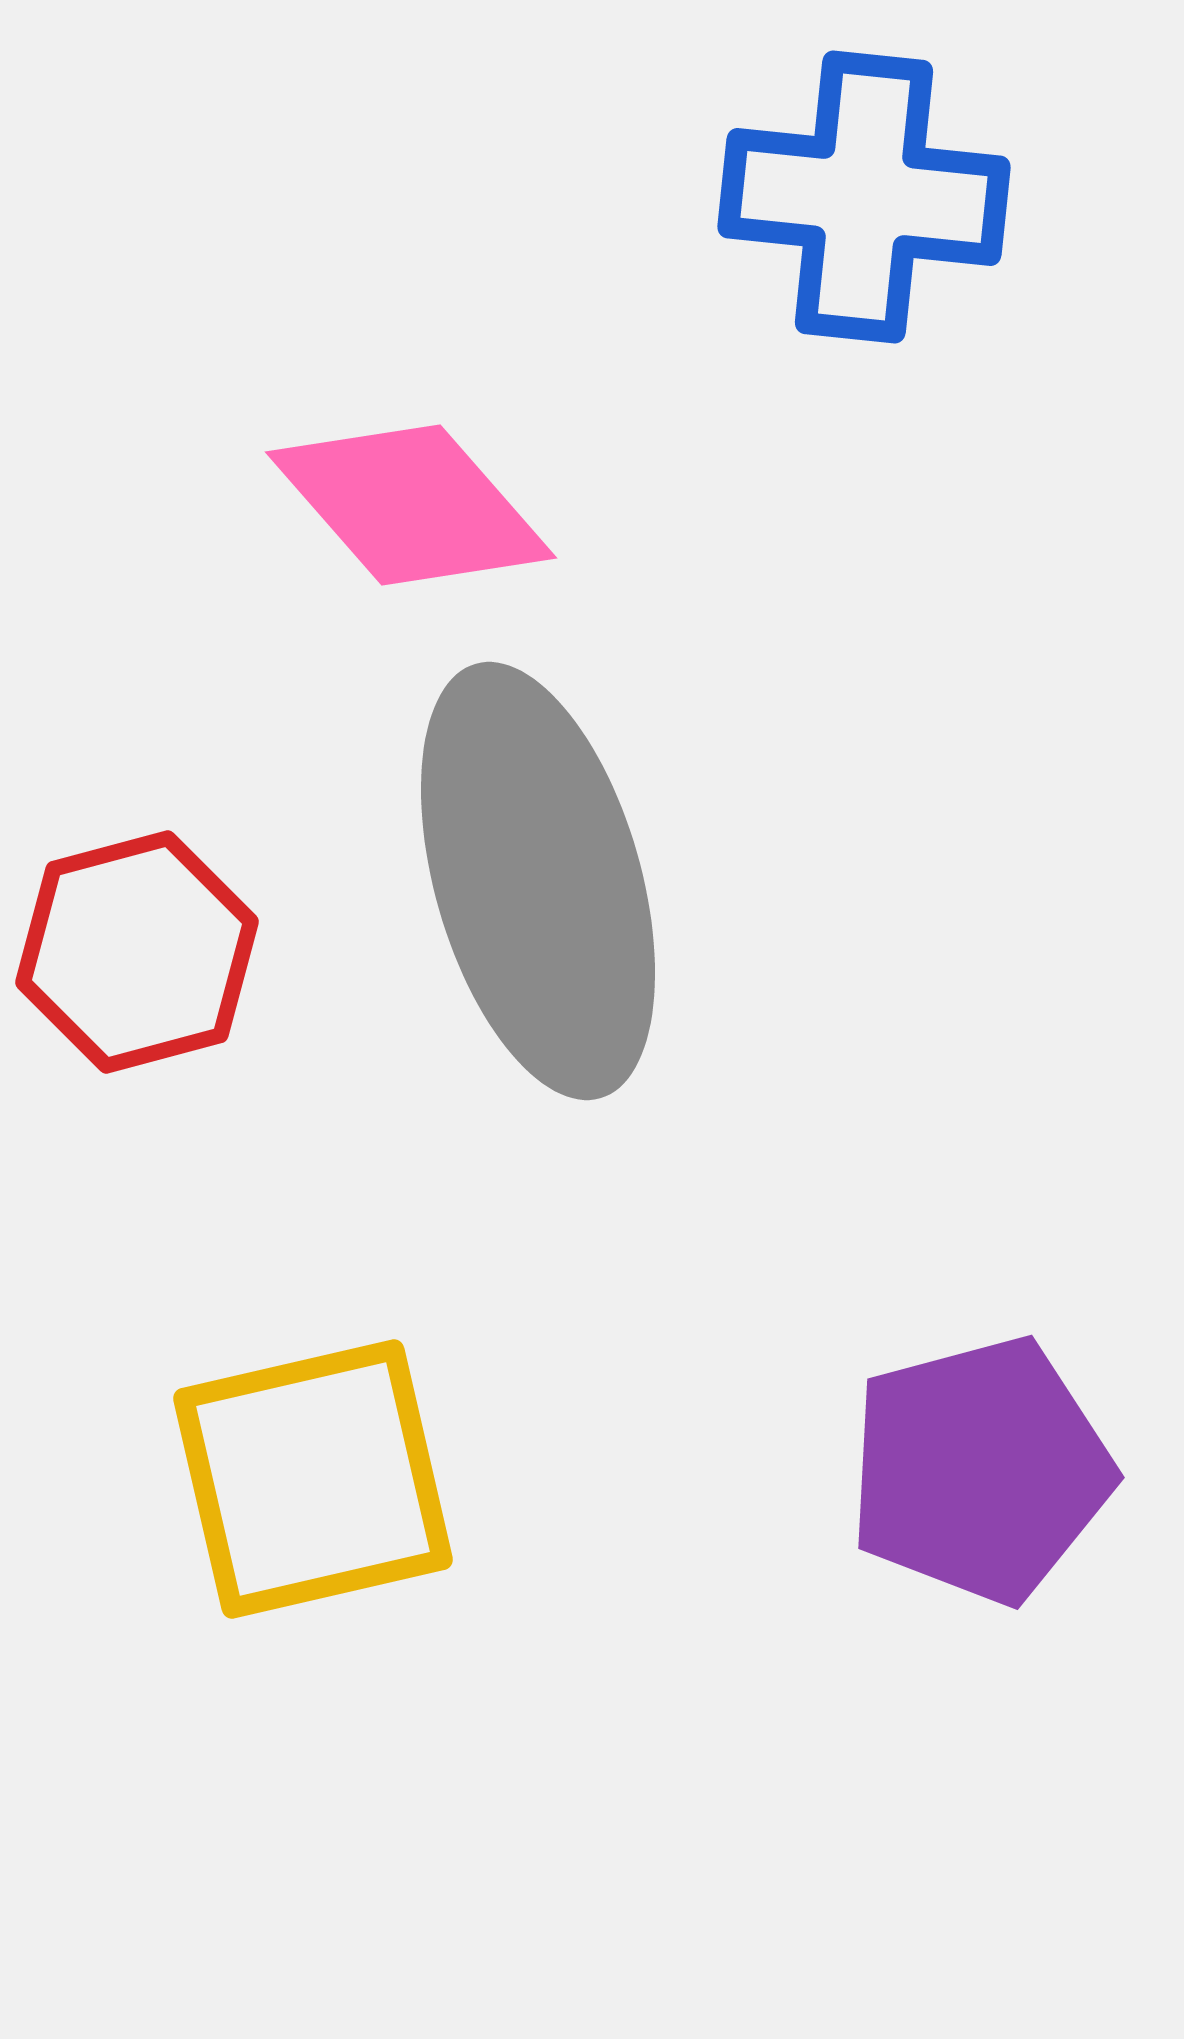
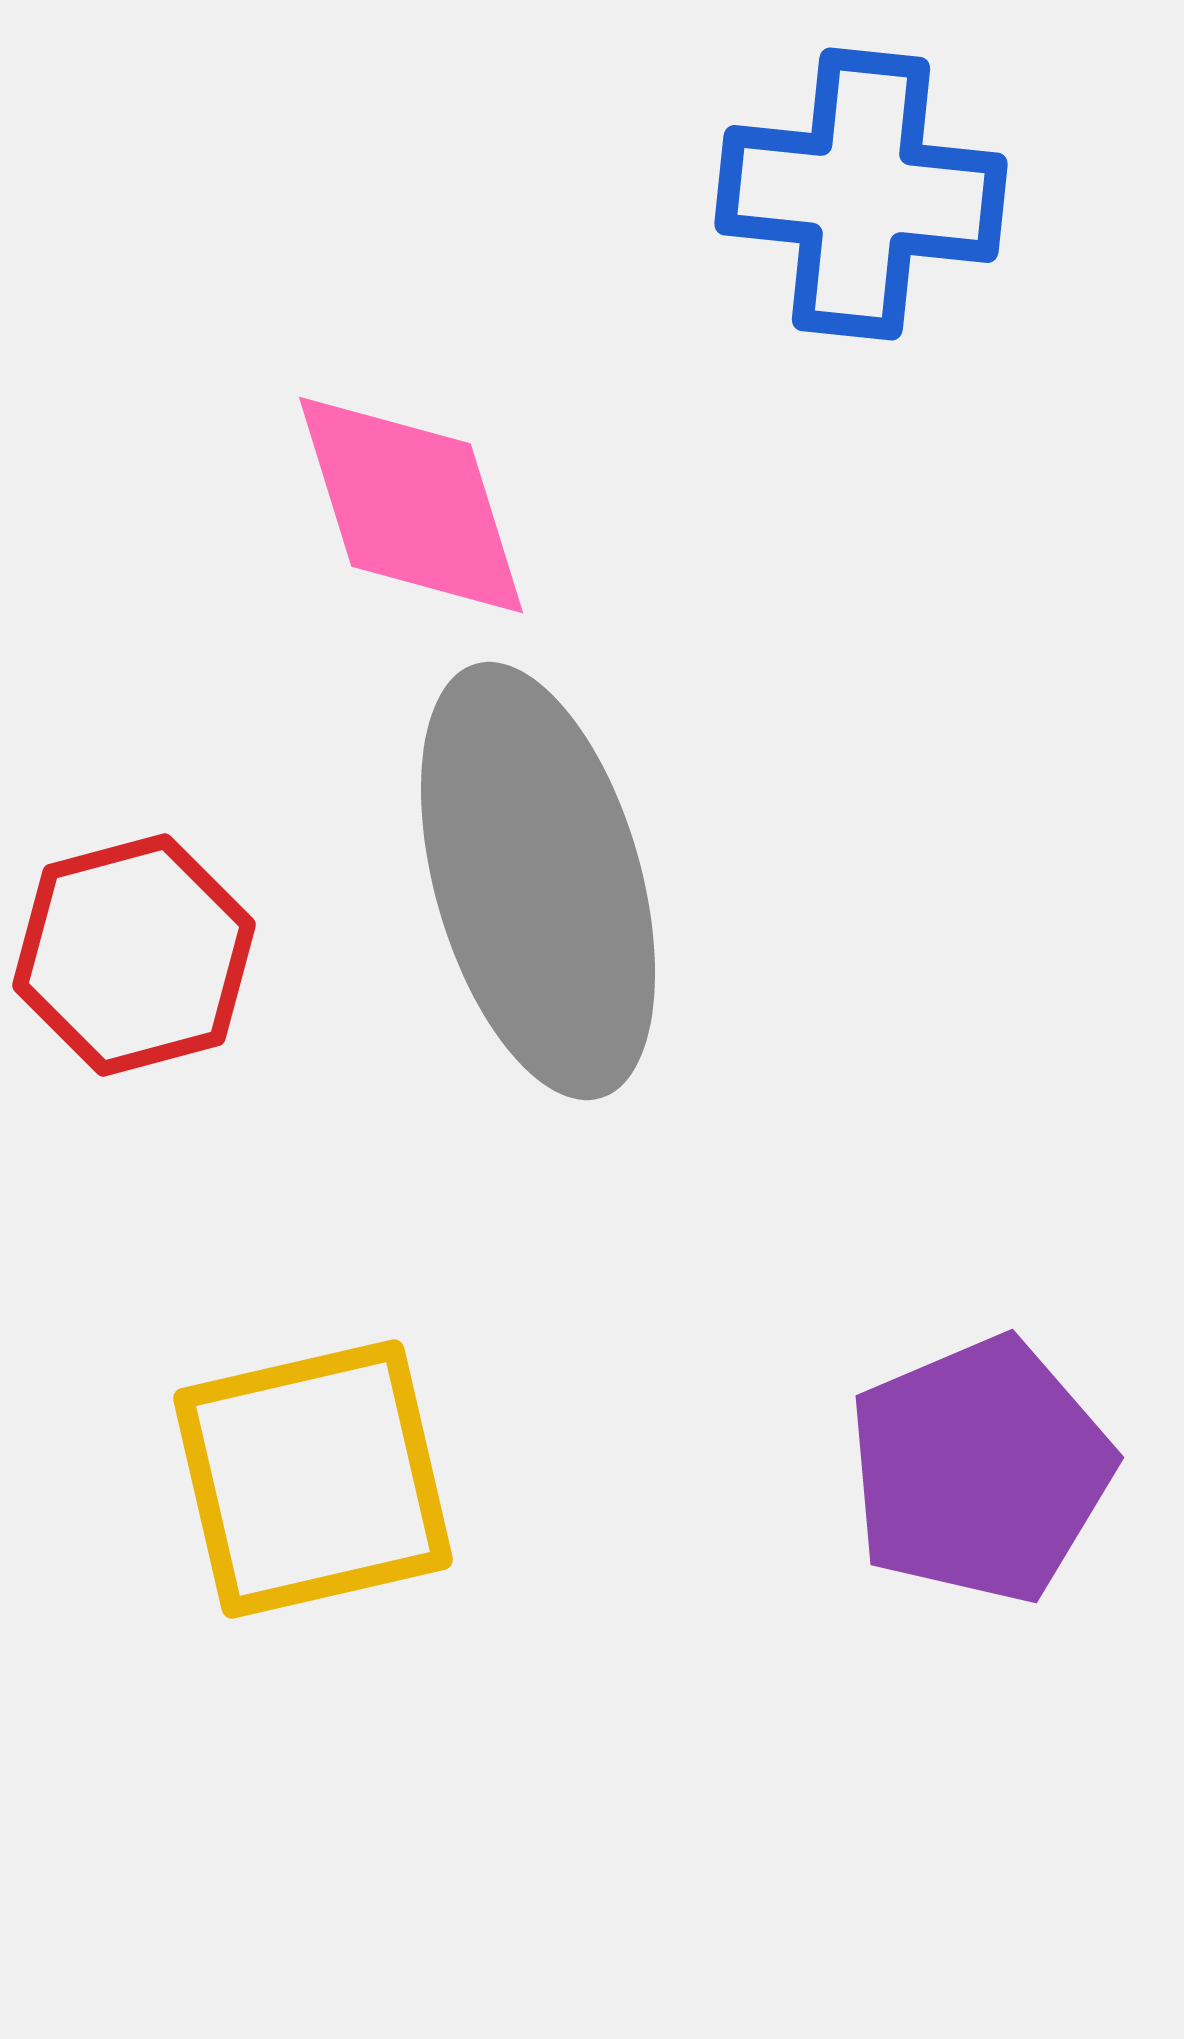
blue cross: moved 3 px left, 3 px up
pink diamond: rotated 24 degrees clockwise
red hexagon: moved 3 px left, 3 px down
purple pentagon: rotated 8 degrees counterclockwise
